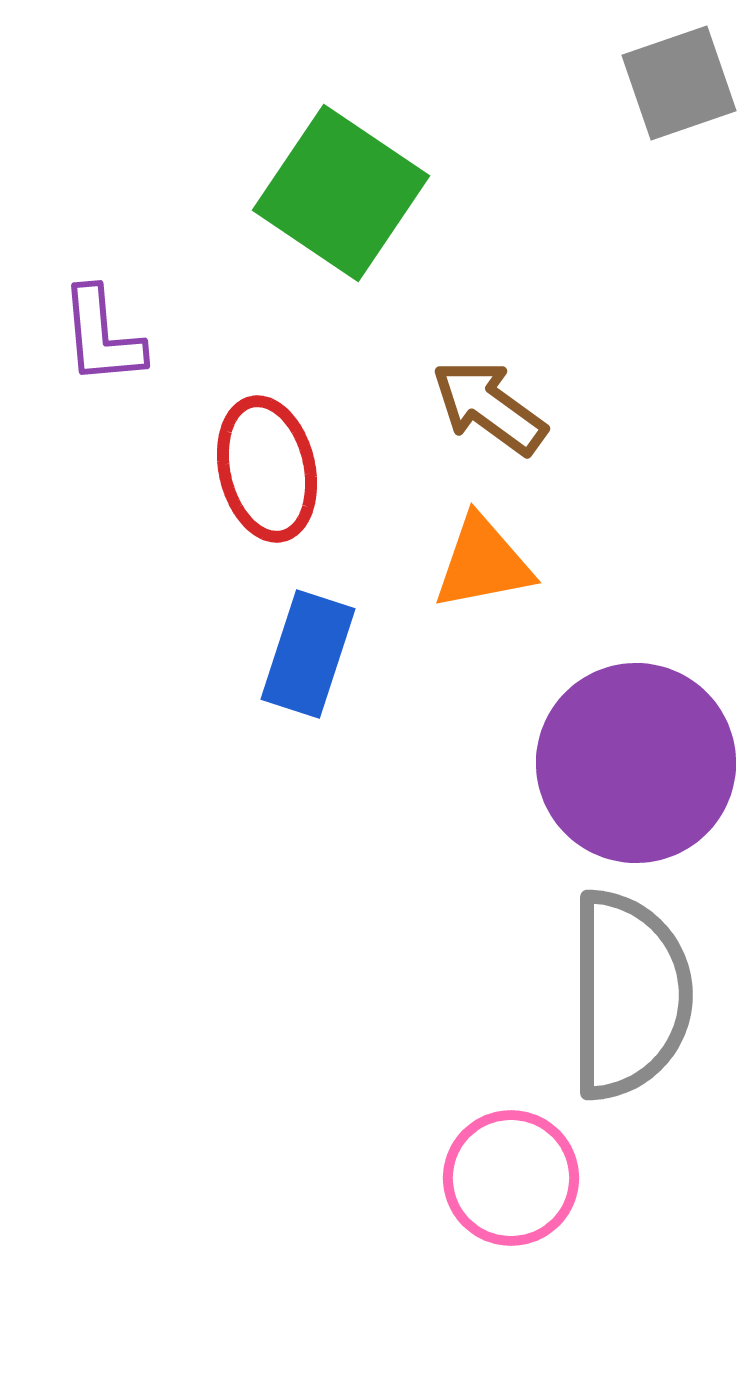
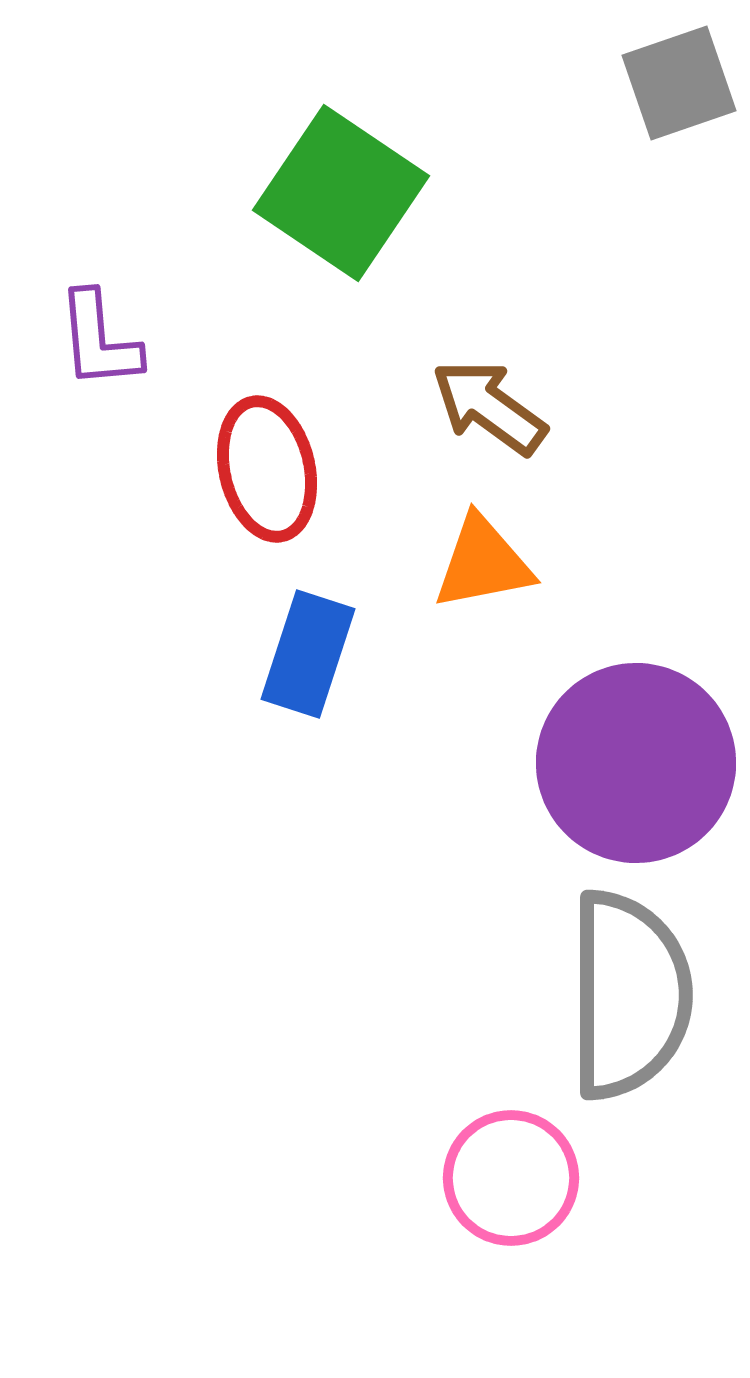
purple L-shape: moved 3 px left, 4 px down
